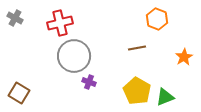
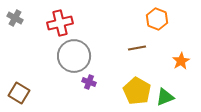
orange star: moved 3 px left, 4 px down
